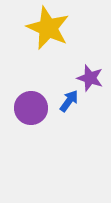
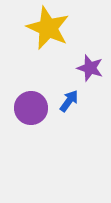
purple star: moved 10 px up
